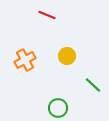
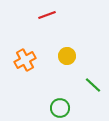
red line: rotated 42 degrees counterclockwise
green circle: moved 2 px right
